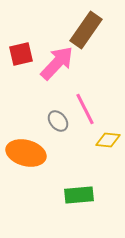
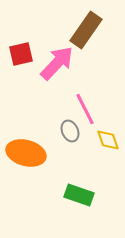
gray ellipse: moved 12 px right, 10 px down; rotated 15 degrees clockwise
yellow diamond: rotated 65 degrees clockwise
green rectangle: rotated 24 degrees clockwise
